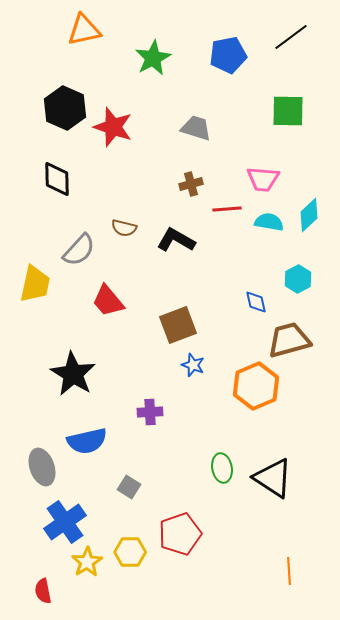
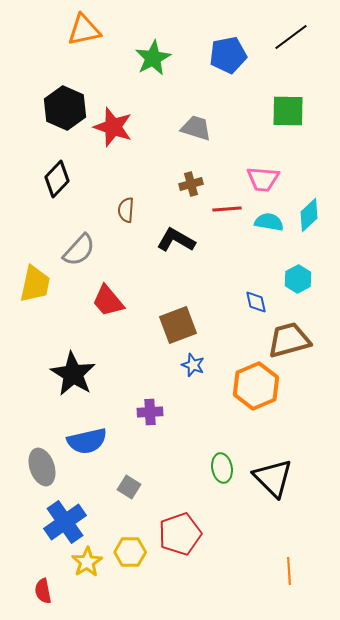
black diamond: rotated 45 degrees clockwise
brown semicircle: moved 2 px right, 18 px up; rotated 80 degrees clockwise
black triangle: rotated 12 degrees clockwise
